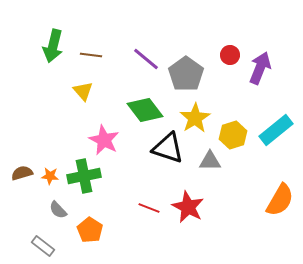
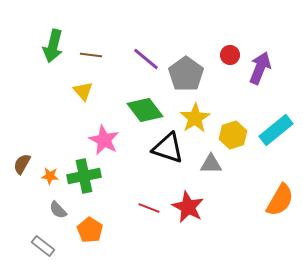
gray triangle: moved 1 px right, 3 px down
brown semicircle: moved 9 px up; rotated 45 degrees counterclockwise
